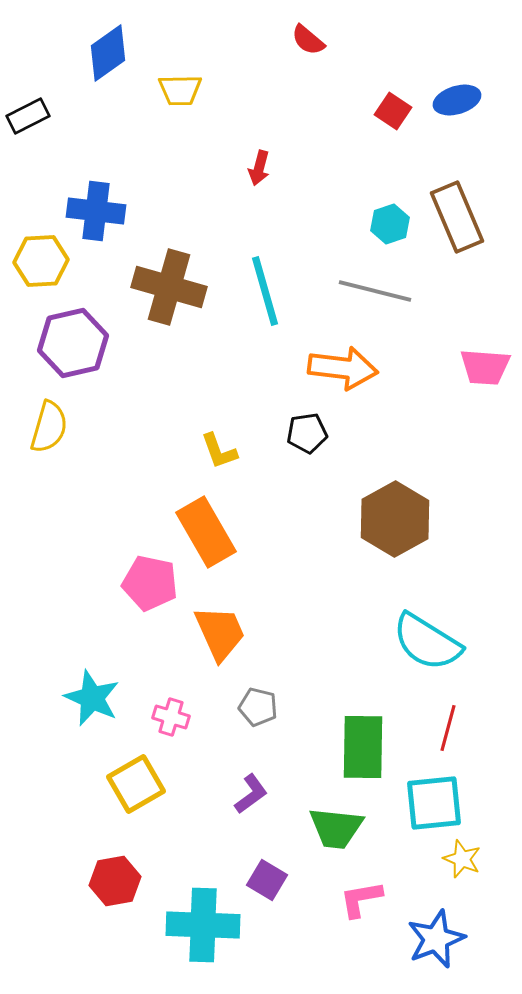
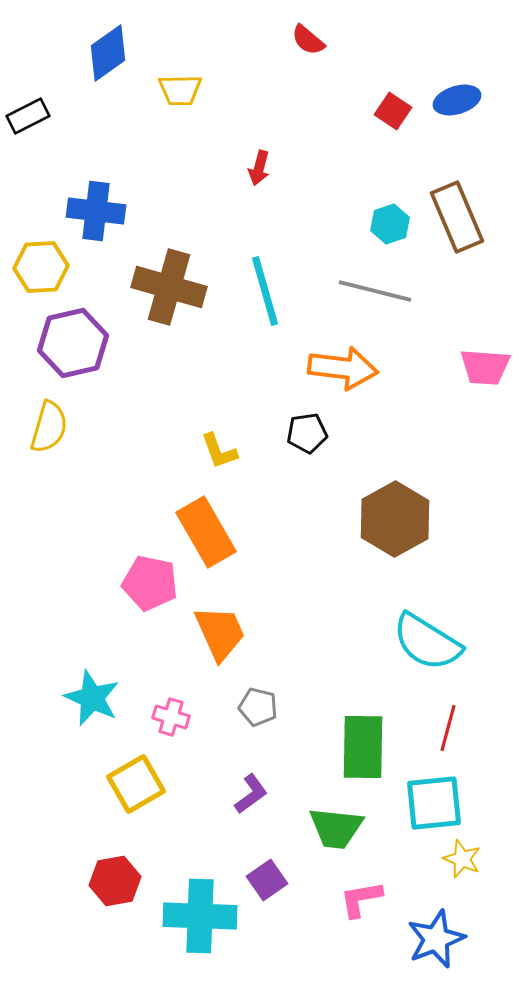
yellow hexagon: moved 6 px down
purple square: rotated 24 degrees clockwise
cyan cross: moved 3 px left, 9 px up
